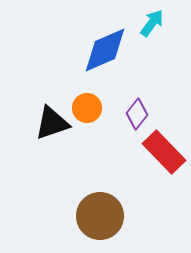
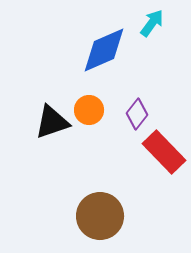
blue diamond: moved 1 px left
orange circle: moved 2 px right, 2 px down
black triangle: moved 1 px up
